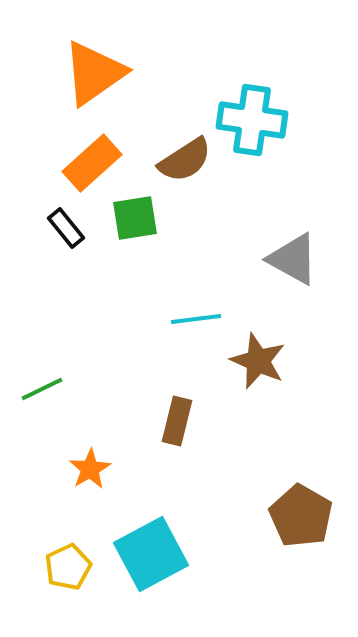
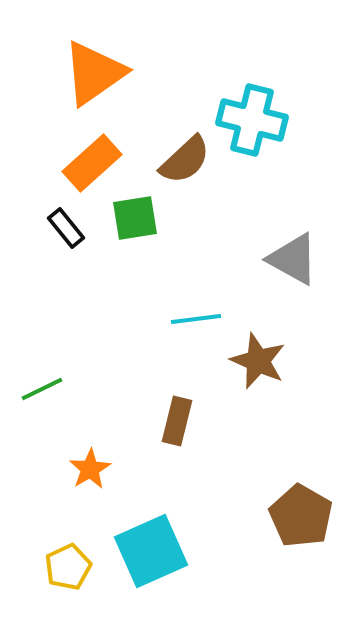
cyan cross: rotated 6 degrees clockwise
brown semicircle: rotated 10 degrees counterclockwise
cyan square: moved 3 px up; rotated 4 degrees clockwise
